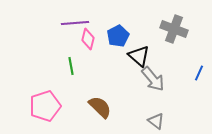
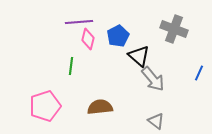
purple line: moved 4 px right, 1 px up
green line: rotated 18 degrees clockwise
brown semicircle: rotated 50 degrees counterclockwise
